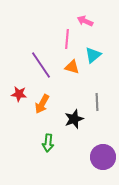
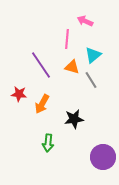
gray line: moved 6 px left, 22 px up; rotated 30 degrees counterclockwise
black star: rotated 12 degrees clockwise
